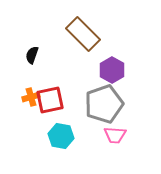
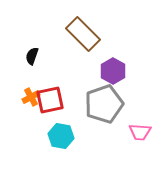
black semicircle: moved 1 px down
purple hexagon: moved 1 px right, 1 px down
orange cross: rotated 12 degrees counterclockwise
pink trapezoid: moved 25 px right, 3 px up
